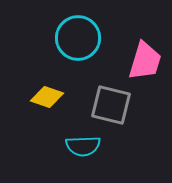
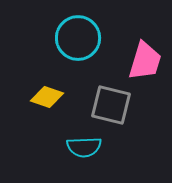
cyan semicircle: moved 1 px right, 1 px down
